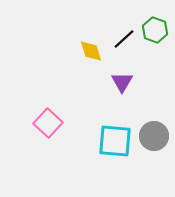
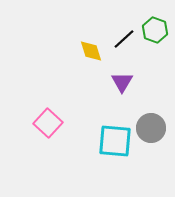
gray circle: moved 3 px left, 8 px up
